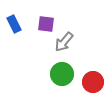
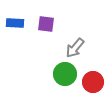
blue rectangle: moved 1 px right, 1 px up; rotated 60 degrees counterclockwise
gray arrow: moved 11 px right, 6 px down
green circle: moved 3 px right
